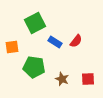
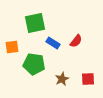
green square: rotated 15 degrees clockwise
blue rectangle: moved 2 px left, 1 px down
green pentagon: moved 3 px up
brown star: rotated 24 degrees clockwise
